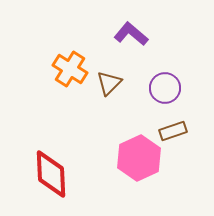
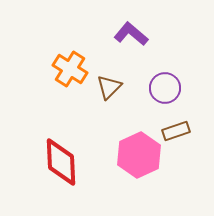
brown triangle: moved 4 px down
brown rectangle: moved 3 px right
pink hexagon: moved 3 px up
red diamond: moved 10 px right, 12 px up
